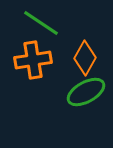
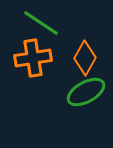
orange cross: moved 2 px up
